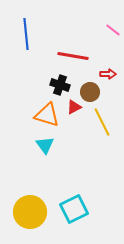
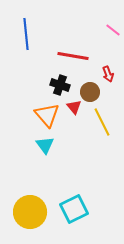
red arrow: rotated 70 degrees clockwise
red triangle: rotated 42 degrees counterclockwise
orange triangle: rotated 32 degrees clockwise
